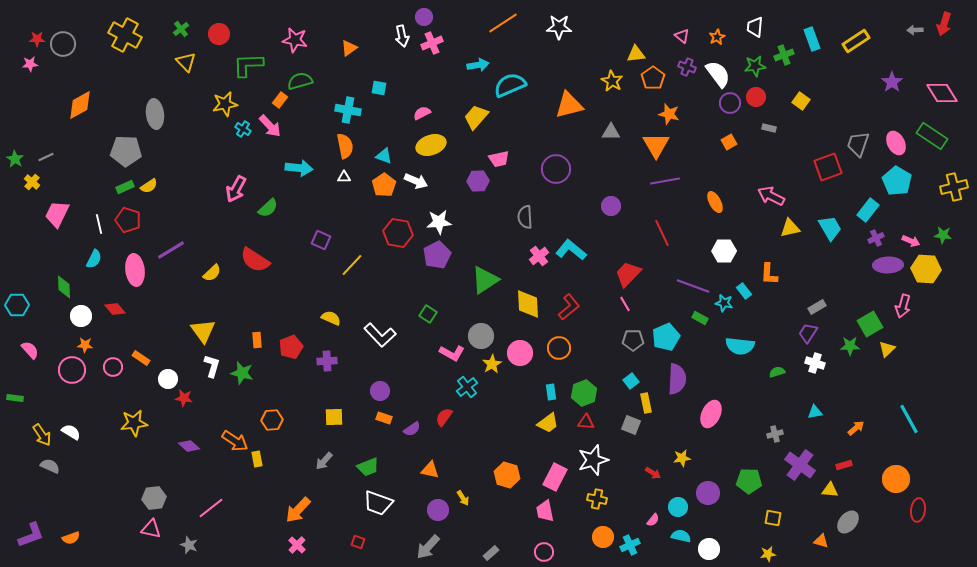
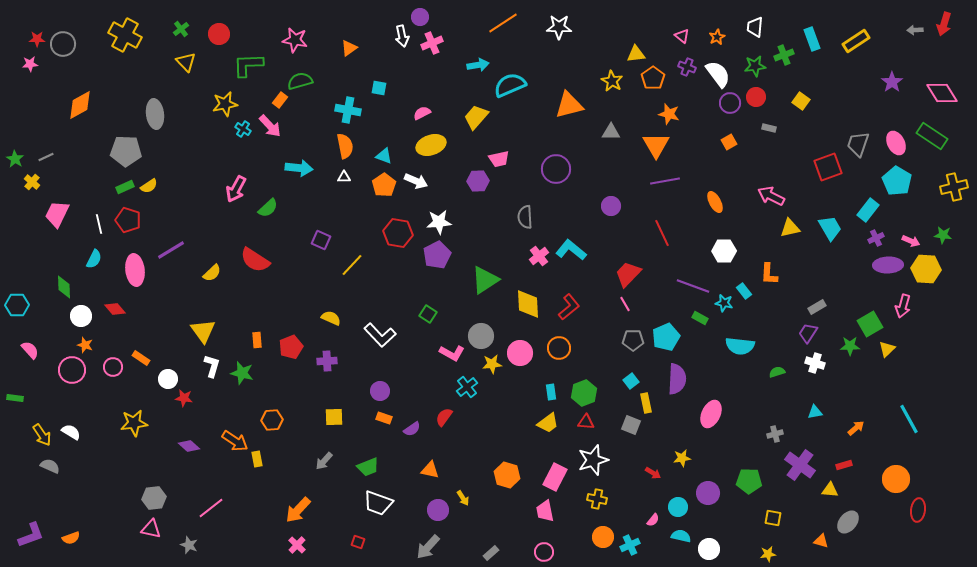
purple circle at (424, 17): moved 4 px left
orange star at (85, 345): rotated 14 degrees clockwise
yellow star at (492, 364): rotated 24 degrees clockwise
